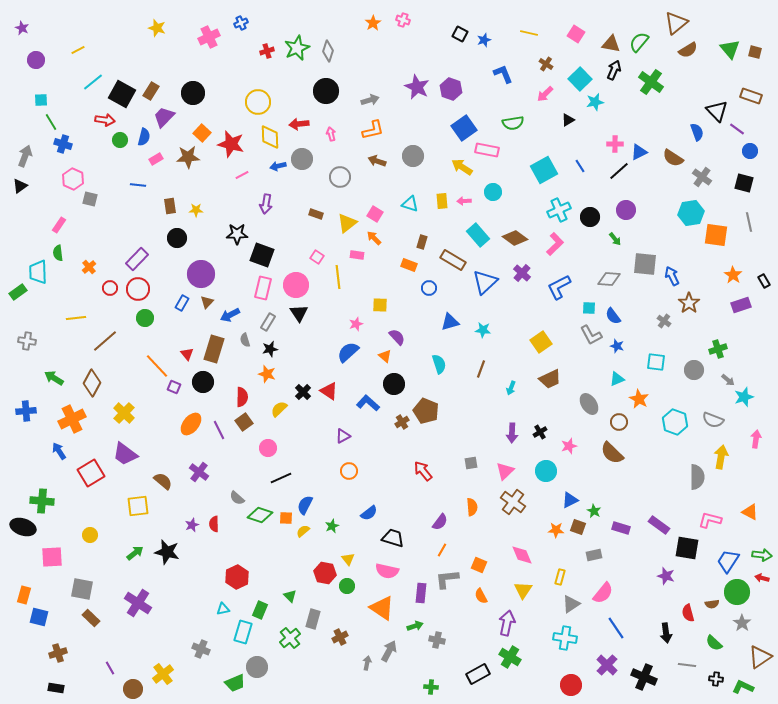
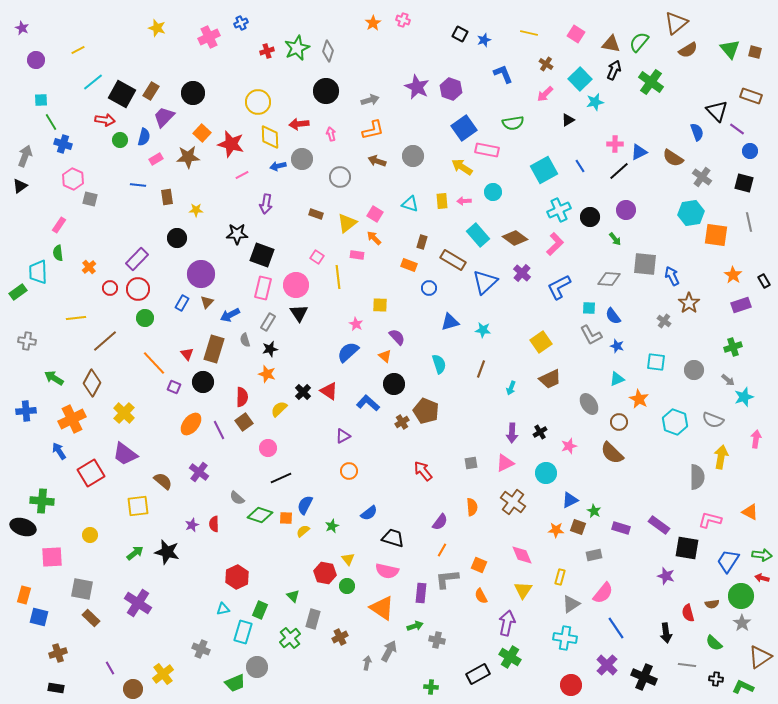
brown rectangle at (170, 206): moved 3 px left, 9 px up
pink star at (356, 324): rotated 24 degrees counterclockwise
green cross at (718, 349): moved 15 px right, 2 px up
orange line at (157, 366): moved 3 px left, 3 px up
pink triangle at (505, 471): moved 8 px up; rotated 18 degrees clockwise
cyan circle at (546, 471): moved 2 px down
green circle at (737, 592): moved 4 px right, 4 px down
green triangle at (290, 596): moved 3 px right
